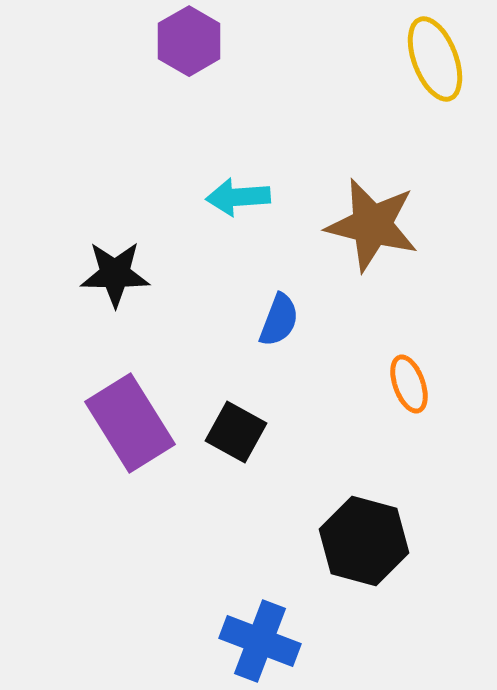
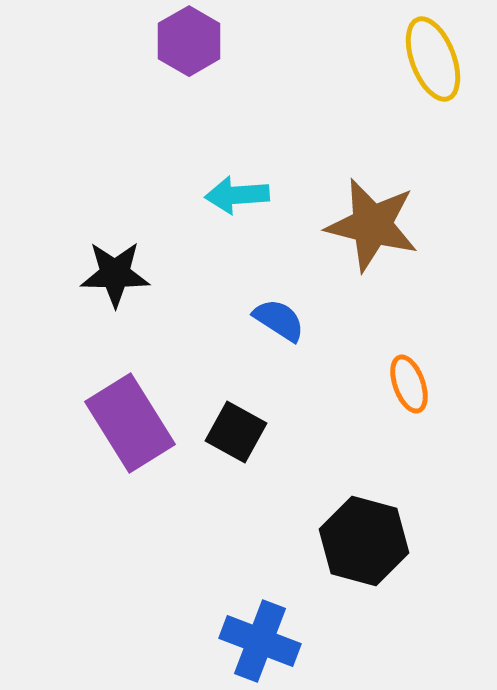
yellow ellipse: moved 2 px left
cyan arrow: moved 1 px left, 2 px up
blue semicircle: rotated 78 degrees counterclockwise
